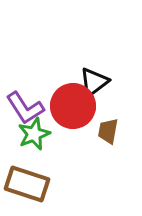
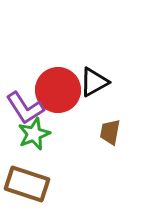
black triangle: rotated 8 degrees clockwise
red circle: moved 15 px left, 16 px up
brown trapezoid: moved 2 px right, 1 px down
